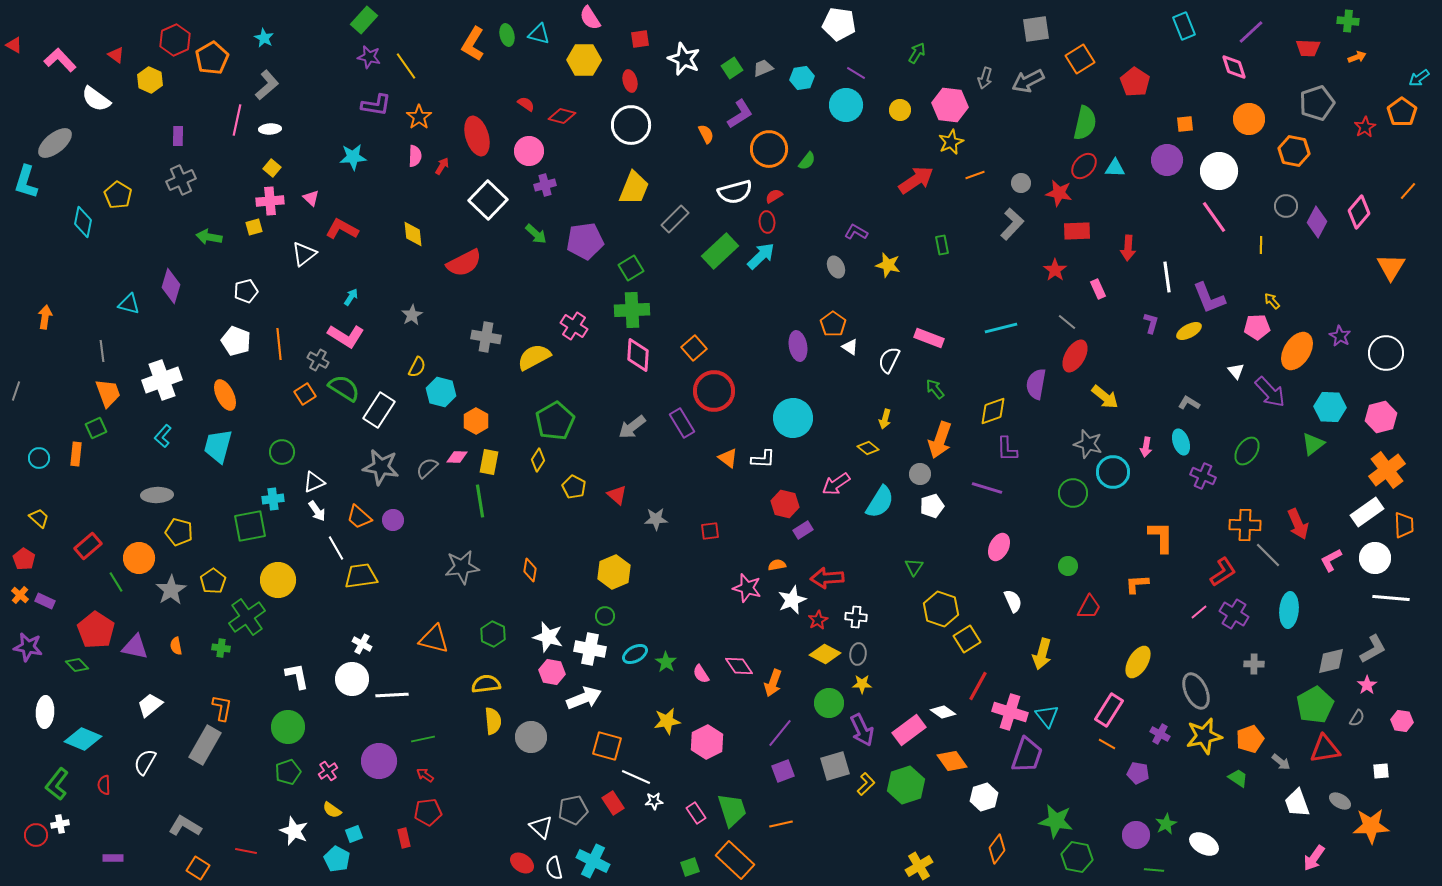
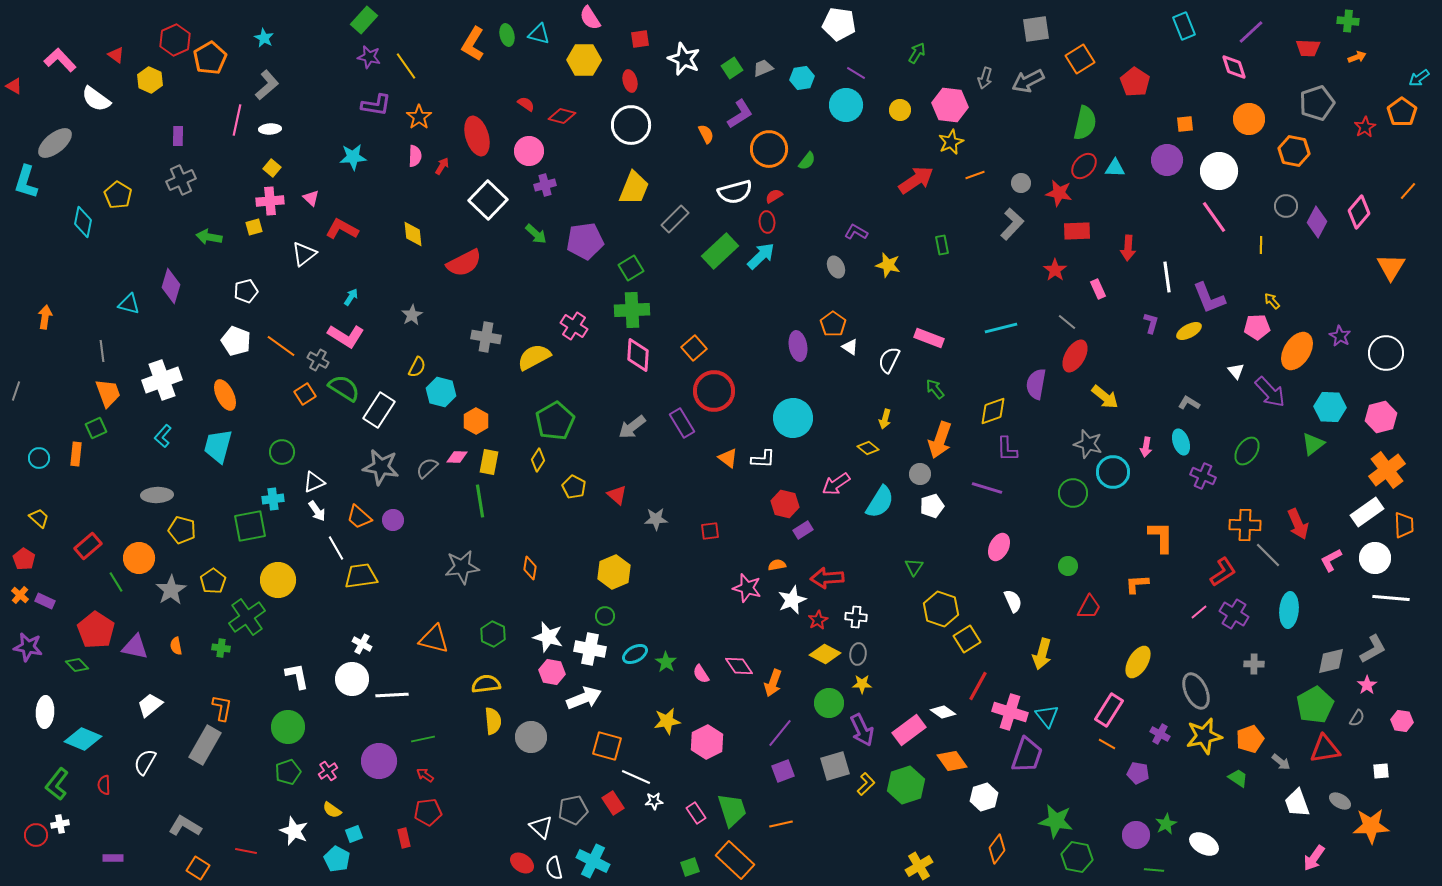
red triangle at (14, 45): moved 41 px down
orange pentagon at (212, 58): moved 2 px left
orange line at (279, 344): moved 2 px right, 2 px down; rotated 48 degrees counterclockwise
yellow pentagon at (179, 532): moved 3 px right, 2 px up
orange diamond at (530, 570): moved 2 px up
